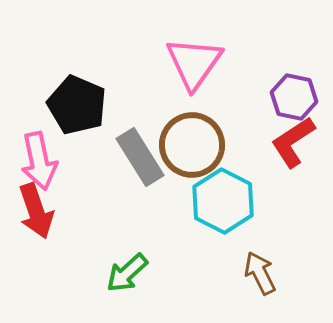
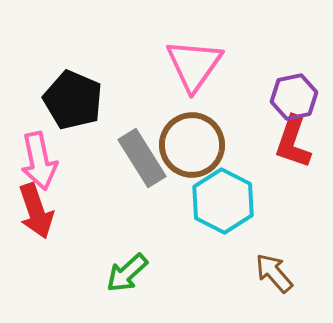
pink triangle: moved 2 px down
purple hexagon: rotated 24 degrees counterclockwise
black pentagon: moved 4 px left, 5 px up
red L-shape: rotated 38 degrees counterclockwise
gray rectangle: moved 2 px right, 1 px down
brown arrow: moved 14 px right; rotated 15 degrees counterclockwise
